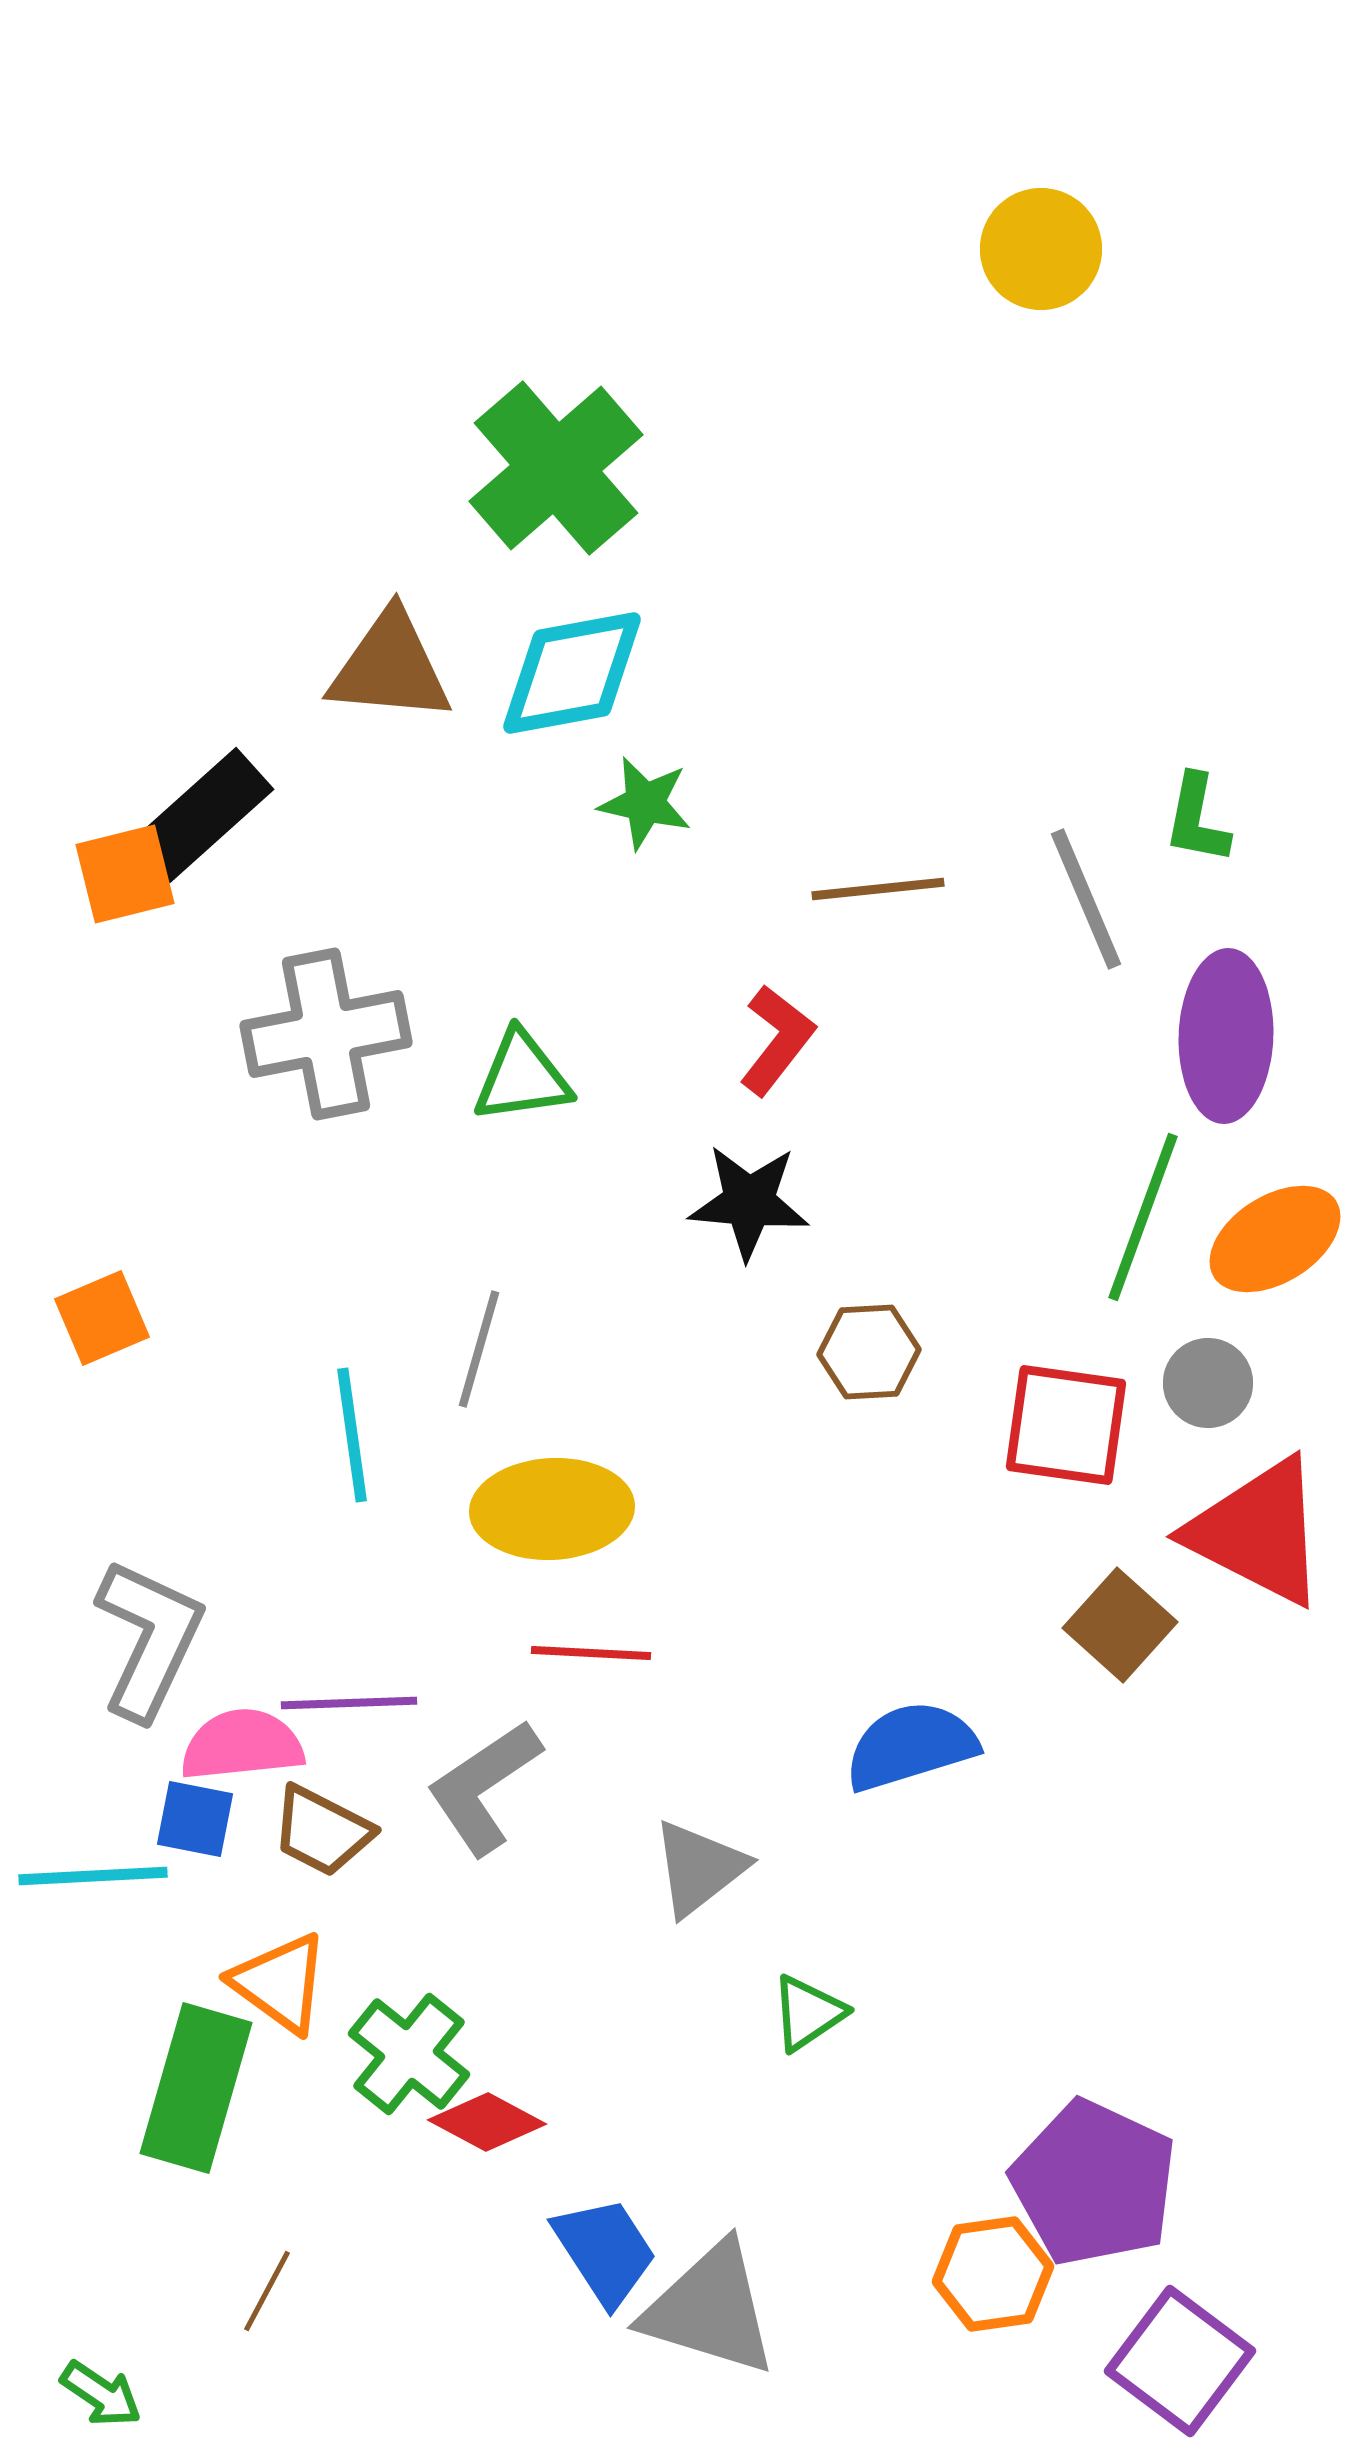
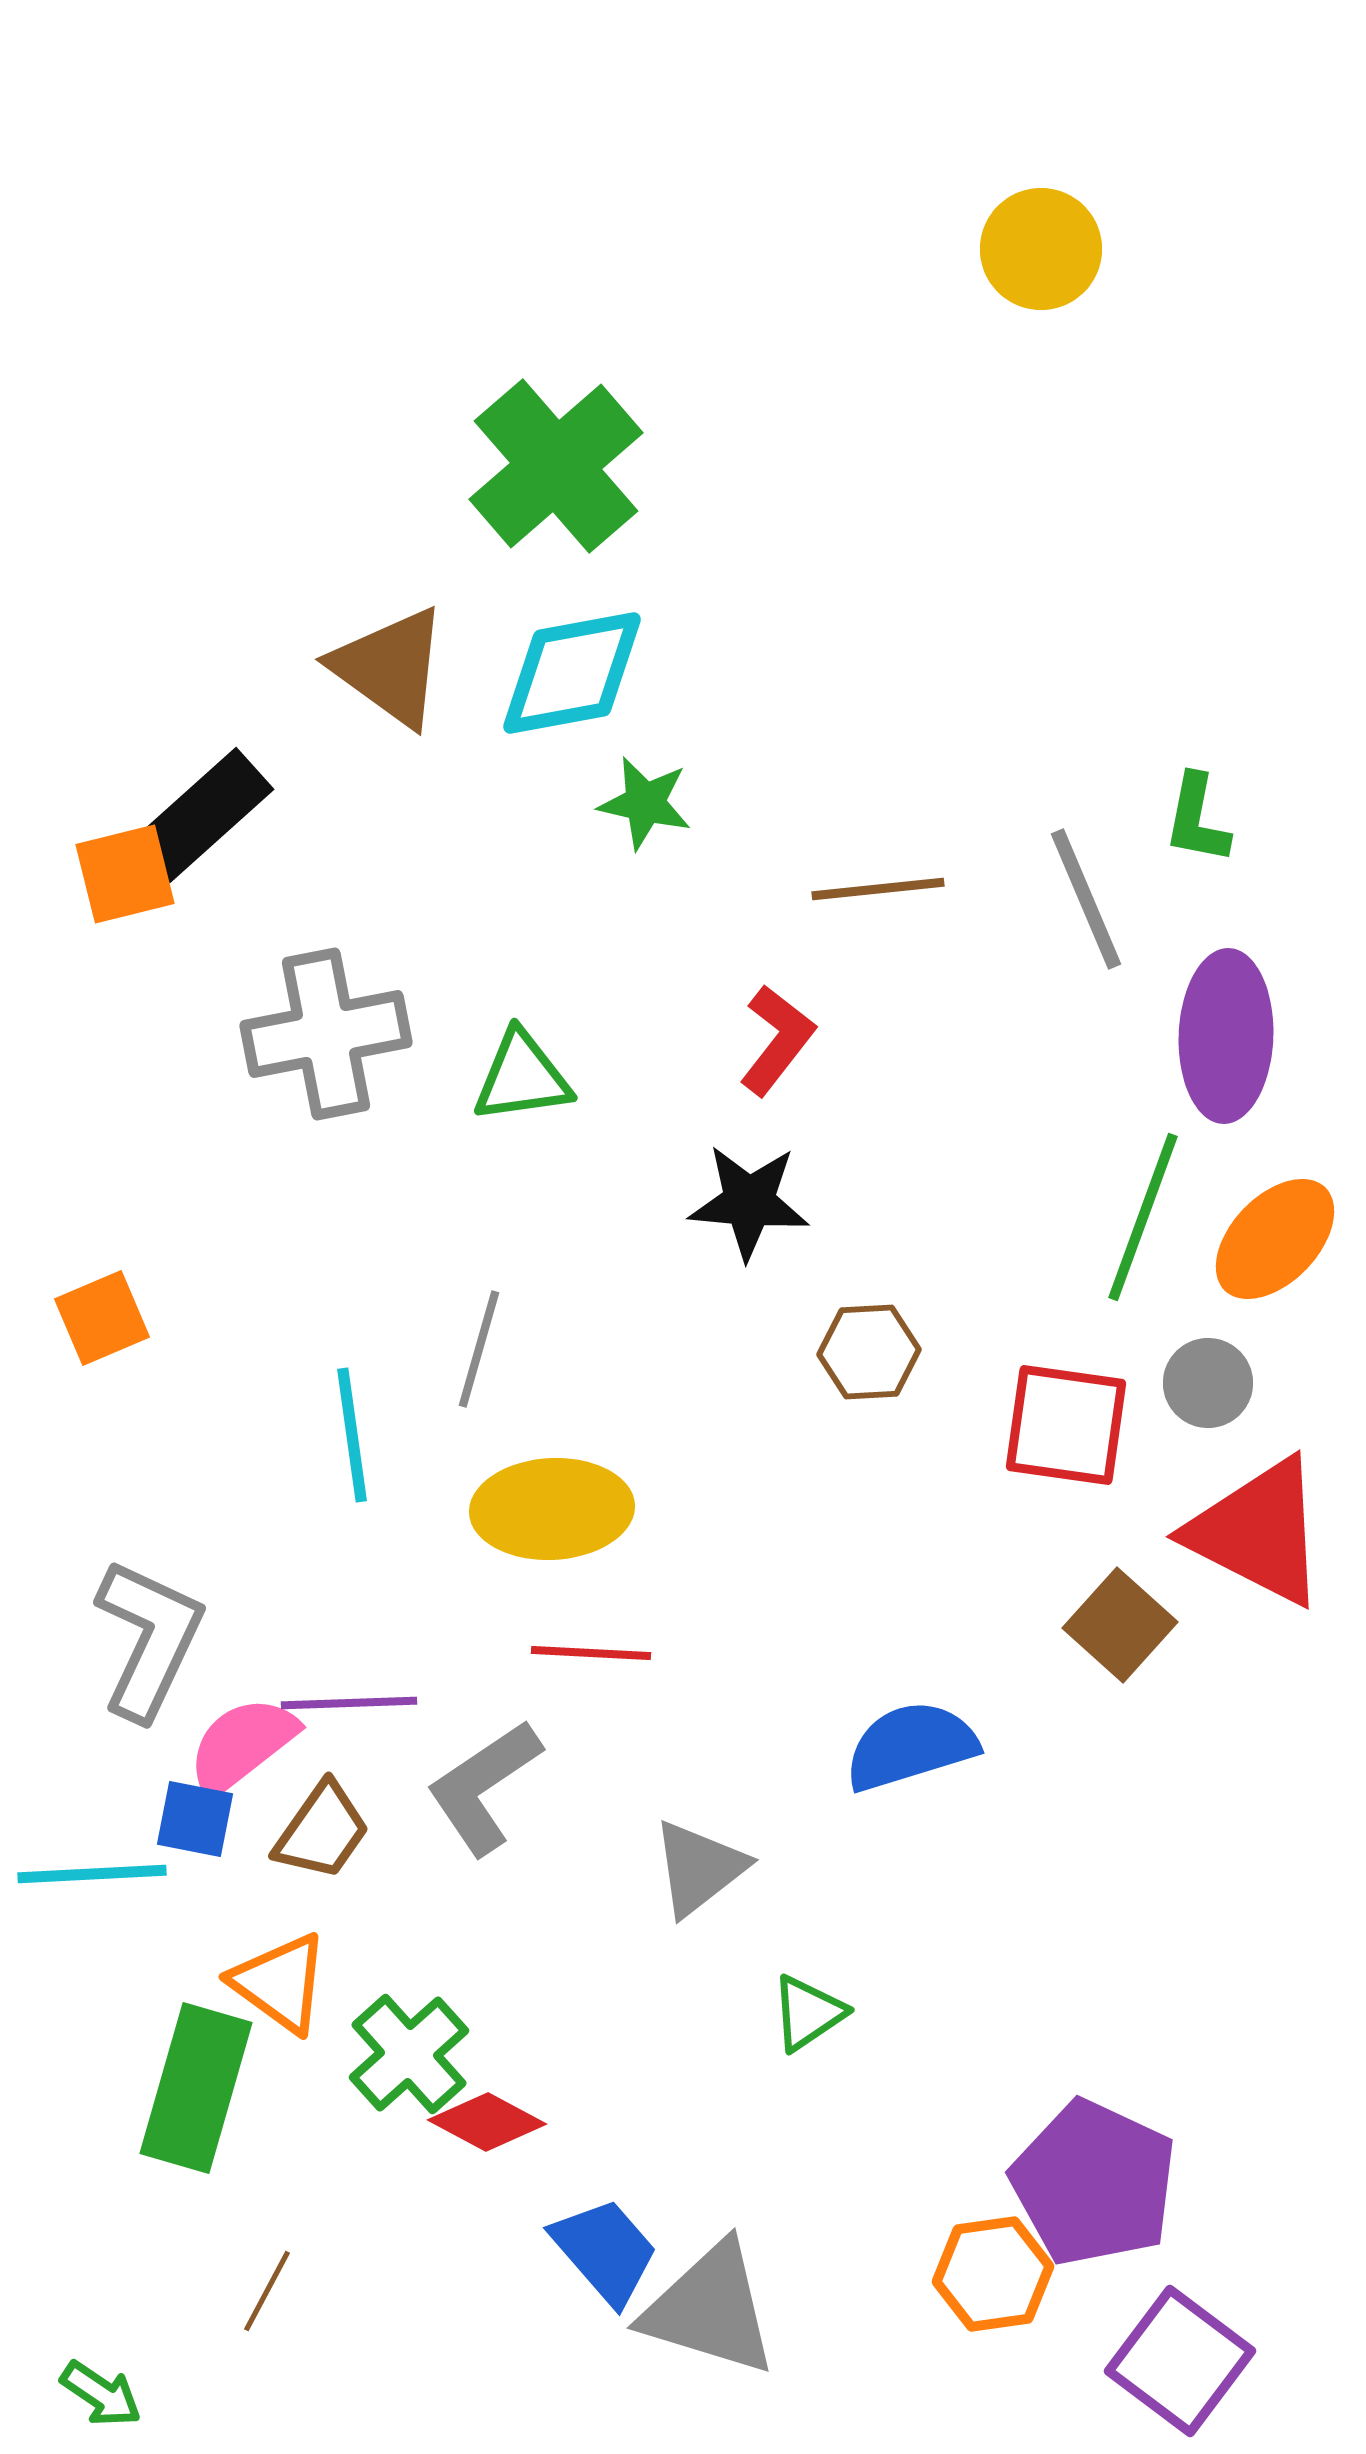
green cross at (556, 468): moved 2 px up
brown triangle at (390, 667): rotated 31 degrees clockwise
orange ellipse at (1275, 1239): rotated 14 degrees counterclockwise
pink semicircle at (242, 1745): rotated 32 degrees counterclockwise
brown trapezoid at (322, 1831): rotated 82 degrees counterclockwise
cyan line at (93, 1876): moved 1 px left, 2 px up
green cross at (409, 2054): rotated 9 degrees clockwise
blue trapezoid at (605, 2251): rotated 8 degrees counterclockwise
